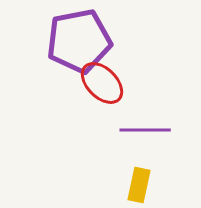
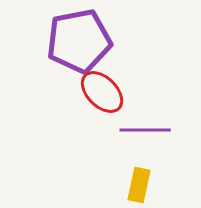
red ellipse: moved 9 px down
